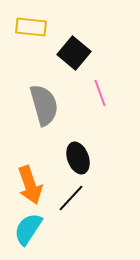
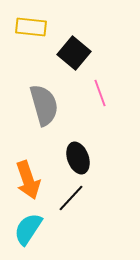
orange arrow: moved 2 px left, 5 px up
